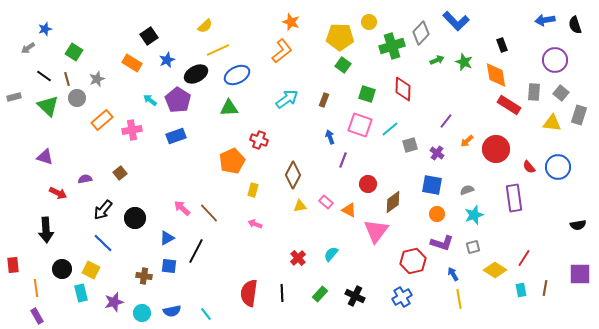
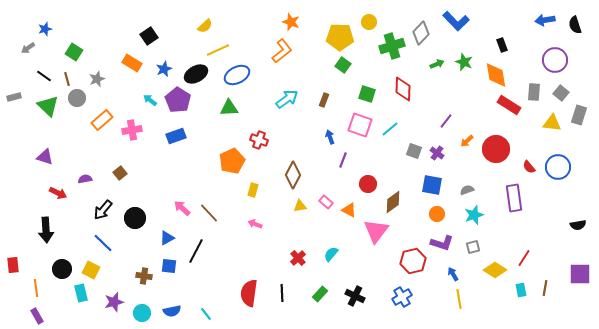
blue star at (167, 60): moved 3 px left, 9 px down
green arrow at (437, 60): moved 4 px down
gray square at (410, 145): moved 4 px right, 6 px down; rotated 35 degrees clockwise
